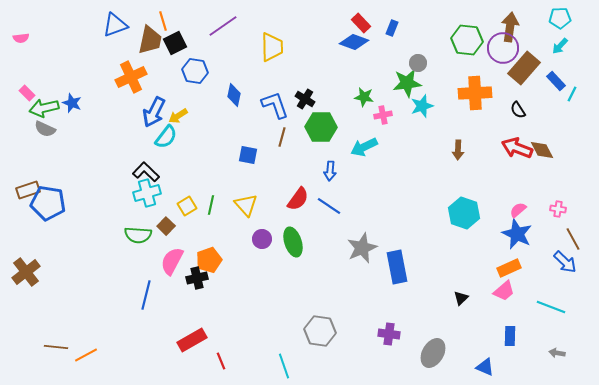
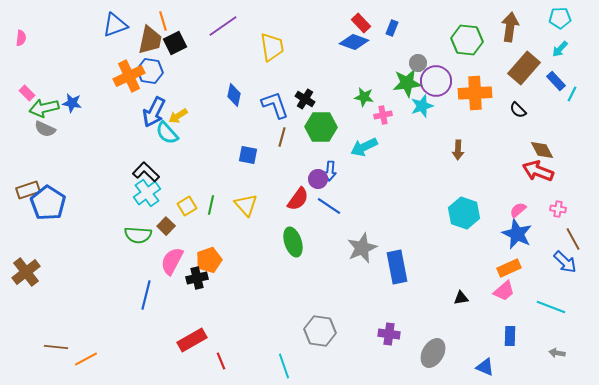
pink semicircle at (21, 38): rotated 77 degrees counterclockwise
cyan arrow at (560, 46): moved 3 px down
yellow trapezoid at (272, 47): rotated 8 degrees counterclockwise
purple circle at (503, 48): moved 67 px left, 33 px down
blue hexagon at (195, 71): moved 45 px left
orange cross at (131, 77): moved 2 px left, 1 px up
blue star at (72, 103): rotated 12 degrees counterclockwise
black semicircle at (518, 110): rotated 12 degrees counterclockwise
cyan semicircle at (166, 137): moved 1 px right, 4 px up; rotated 100 degrees clockwise
red arrow at (517, 148): moved 21 px right, 23 px down
cyan cross at (147, 193): rotated 20 degrees counterclockwise
blue pentagon at (48, 203): rotated 24 degrees clockwise
purple circle at (262, 239): moved 56 px right, 60 px up
black triangle at (461, 298): rotated 35 degrees clockwise
orange line at (86, 355): moved 4 px down
